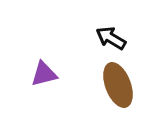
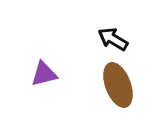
black arrow: moved 2 px right, 1 px down
